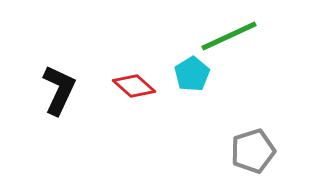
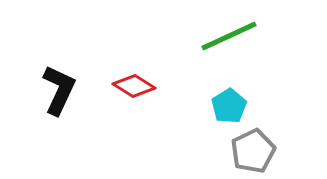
cyan pentagon: moved 37 px right, 32 px down
red diamond: rotated 9 degrees counterclockwise
gray pentagon: rotated 9 degrees counterclockwise
